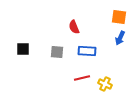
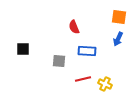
blue arrow: moved 2 px left, 1 px down
gray square: moved 2 px right, 9 px down
red line: moved 1 px right, 1 px down
